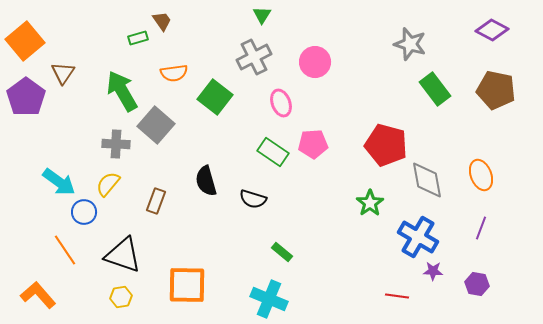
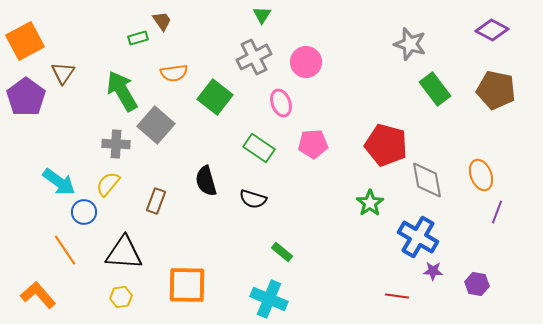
orange square at (25, 41): rotated 12 degrees clockwise
pink circle at (315, 62): moved 9 px left
green rectangle at (273, 152): moved 14 px left, 4 px up
purple line at (481, 228): moved 16 px right, 16 px up
black triangle at (123, 255): moved 1 px right, 2 px up; rotated 15 degrees counterclockwise
